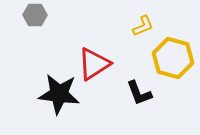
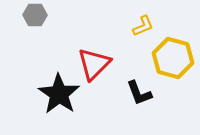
red triangle: rotated 12 degrees counterclockwise
black star: rotated 27 degrees clockwise
